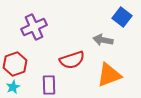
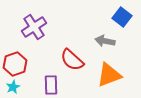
purple cross: rotated 10 degrees counterclockwise
gray arrow: moved 2 px right, 1 px down
red semicircle: rotated 60 degrees clockwise
purple rectangle: moved 2 px right
